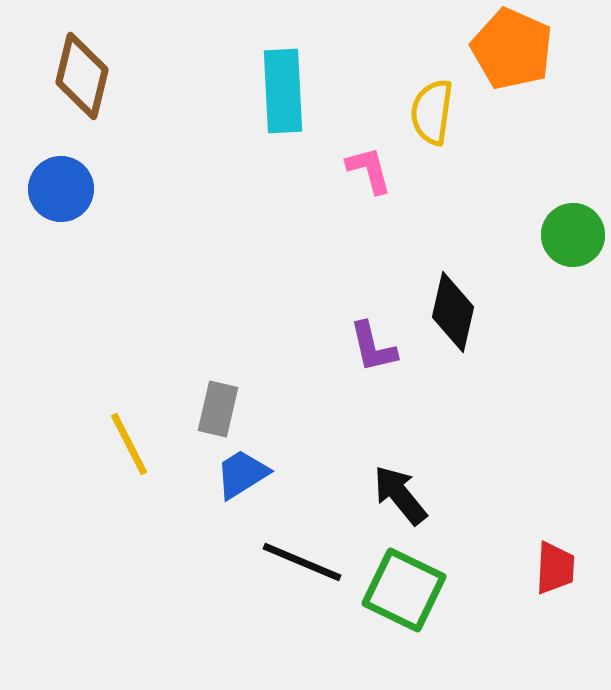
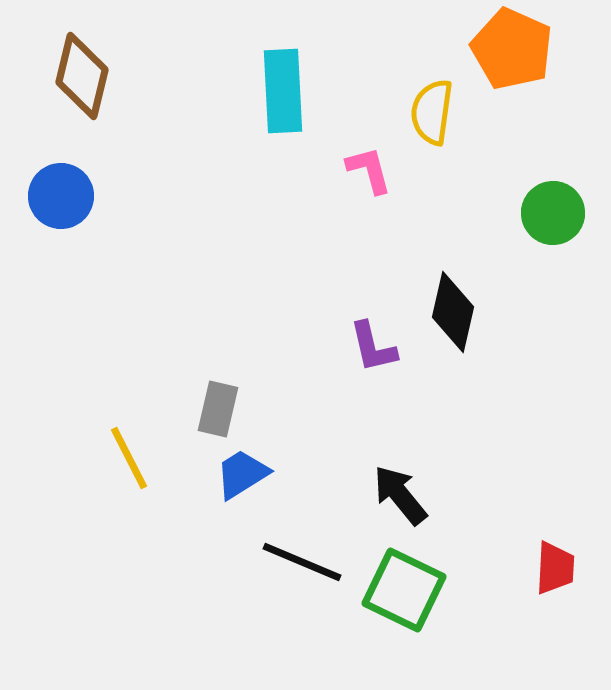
blue circle: moved 7 px down
green circle: moved 20 px left, 22 px up
yellow line: moved 14 px down
